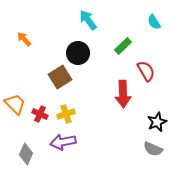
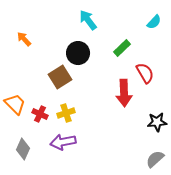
cyan semicircle: rotated 105 degrees counterclockwise
green rectangle: moved 1 px left, 2 px down
red semicircle: moved 1 px left, 2 px down
red arrow: moved 1 px right, 1 px up
yellow cross: moved 1 px up
black star: rotated 18 degrees clockwise
gray semicircle: moved 2 px right, 10 px down; rotated 114 degrees clockwise
gray diamond: moved 3 px left, 5 px up
